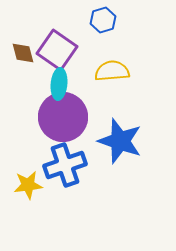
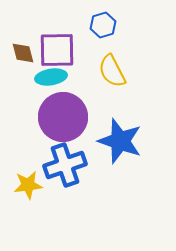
blue hexagon: moved 5 px down
purple square: rotated 36 degrees counterclockwise
yellow semicircle: rotated 112 degrees counterclockwise
cyan ellipse: moved 8 px left, 7 px up; rotated 76 degrees clockwise
